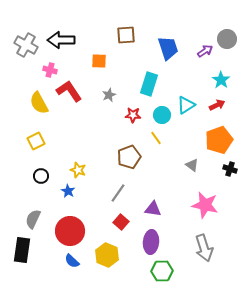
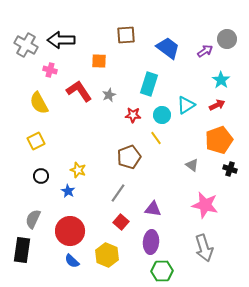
blue trapezoid: rotated 35 degrees counterclockwise
red L-shape: moved 10 px right
